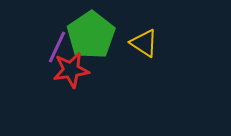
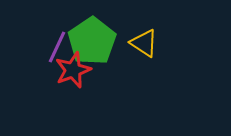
green pentagon: moved 1 px right, 6 px down
red star: moved 2 px right; rotated 12 degrees counterclockwise
